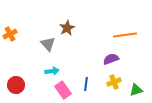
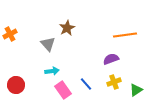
blue line: rotated 48 degrees counterclockwise
green triangle: rotated 16 degrees counterclockwise
